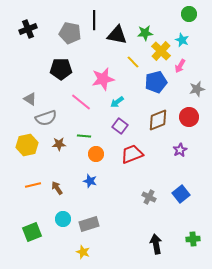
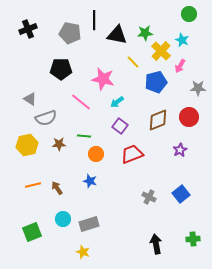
pink star: rotated 25 degrees clockwise
gray star: moved 1 px right, 1 px up; rotated 14 degrees clockwise
